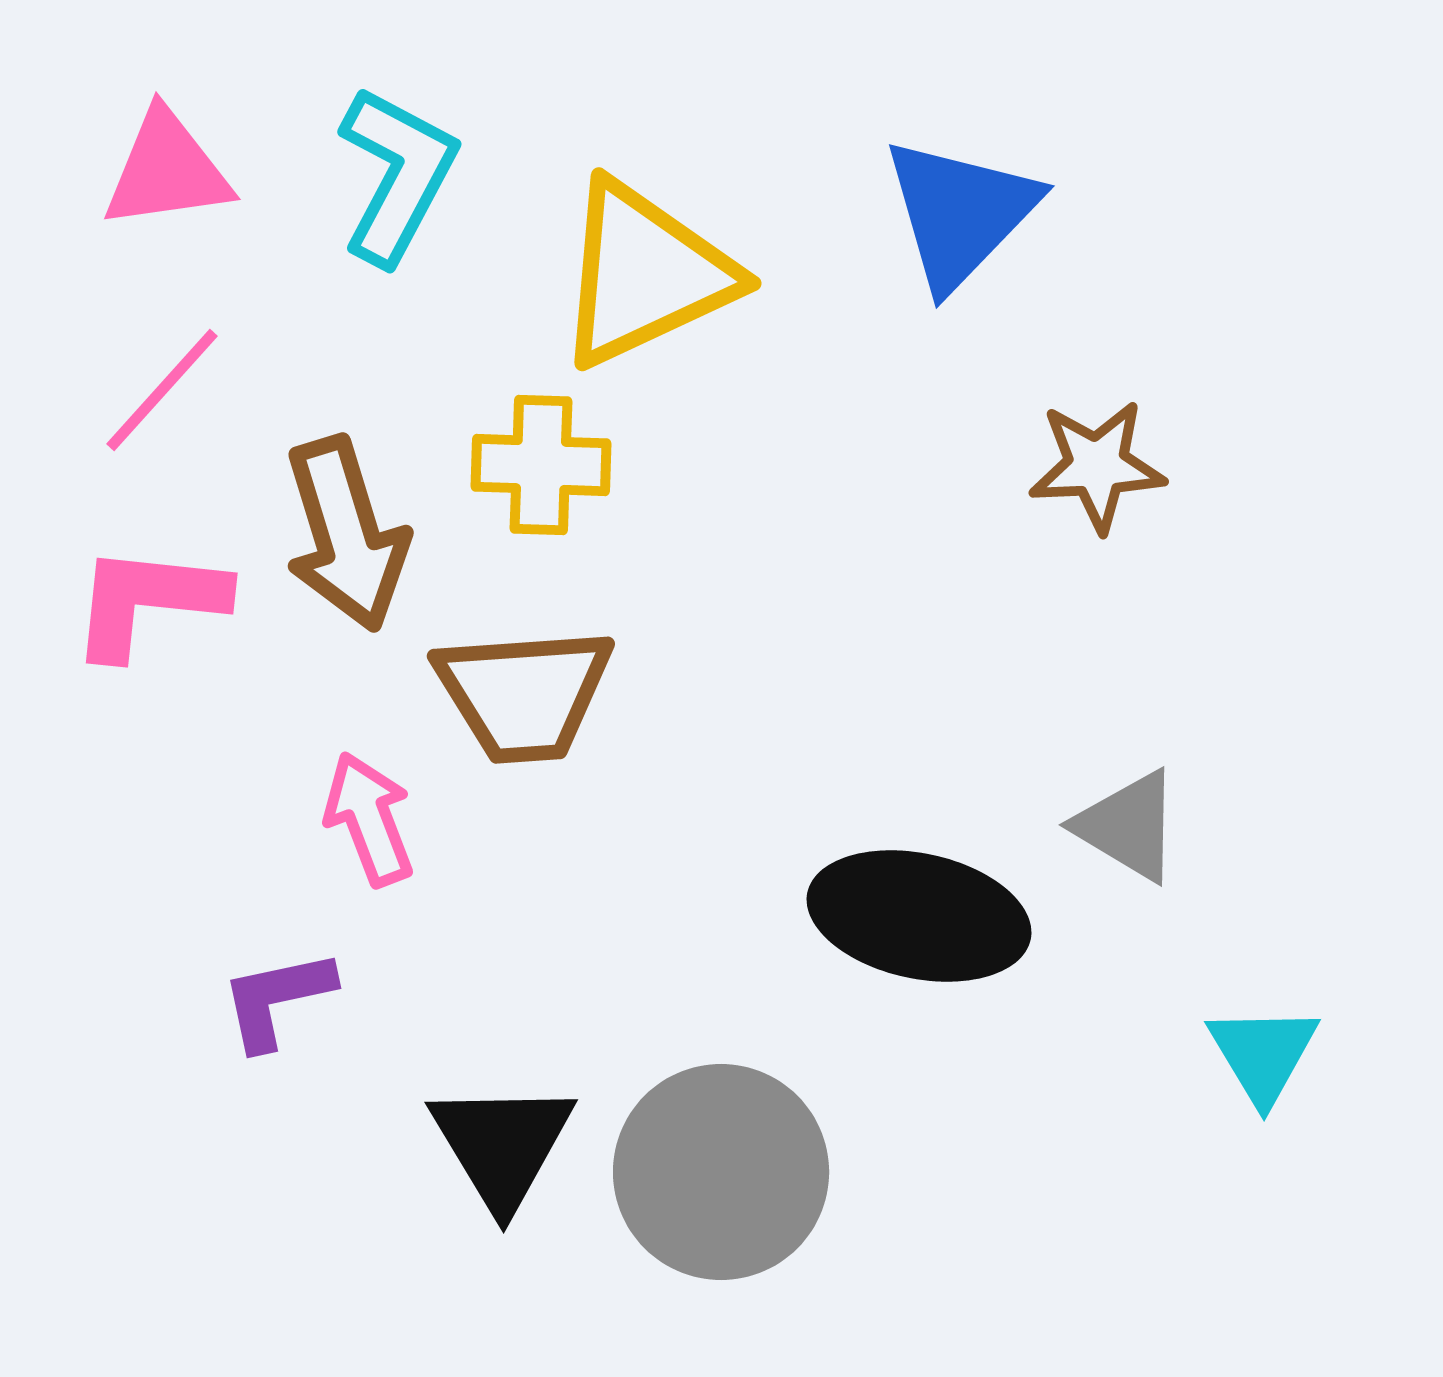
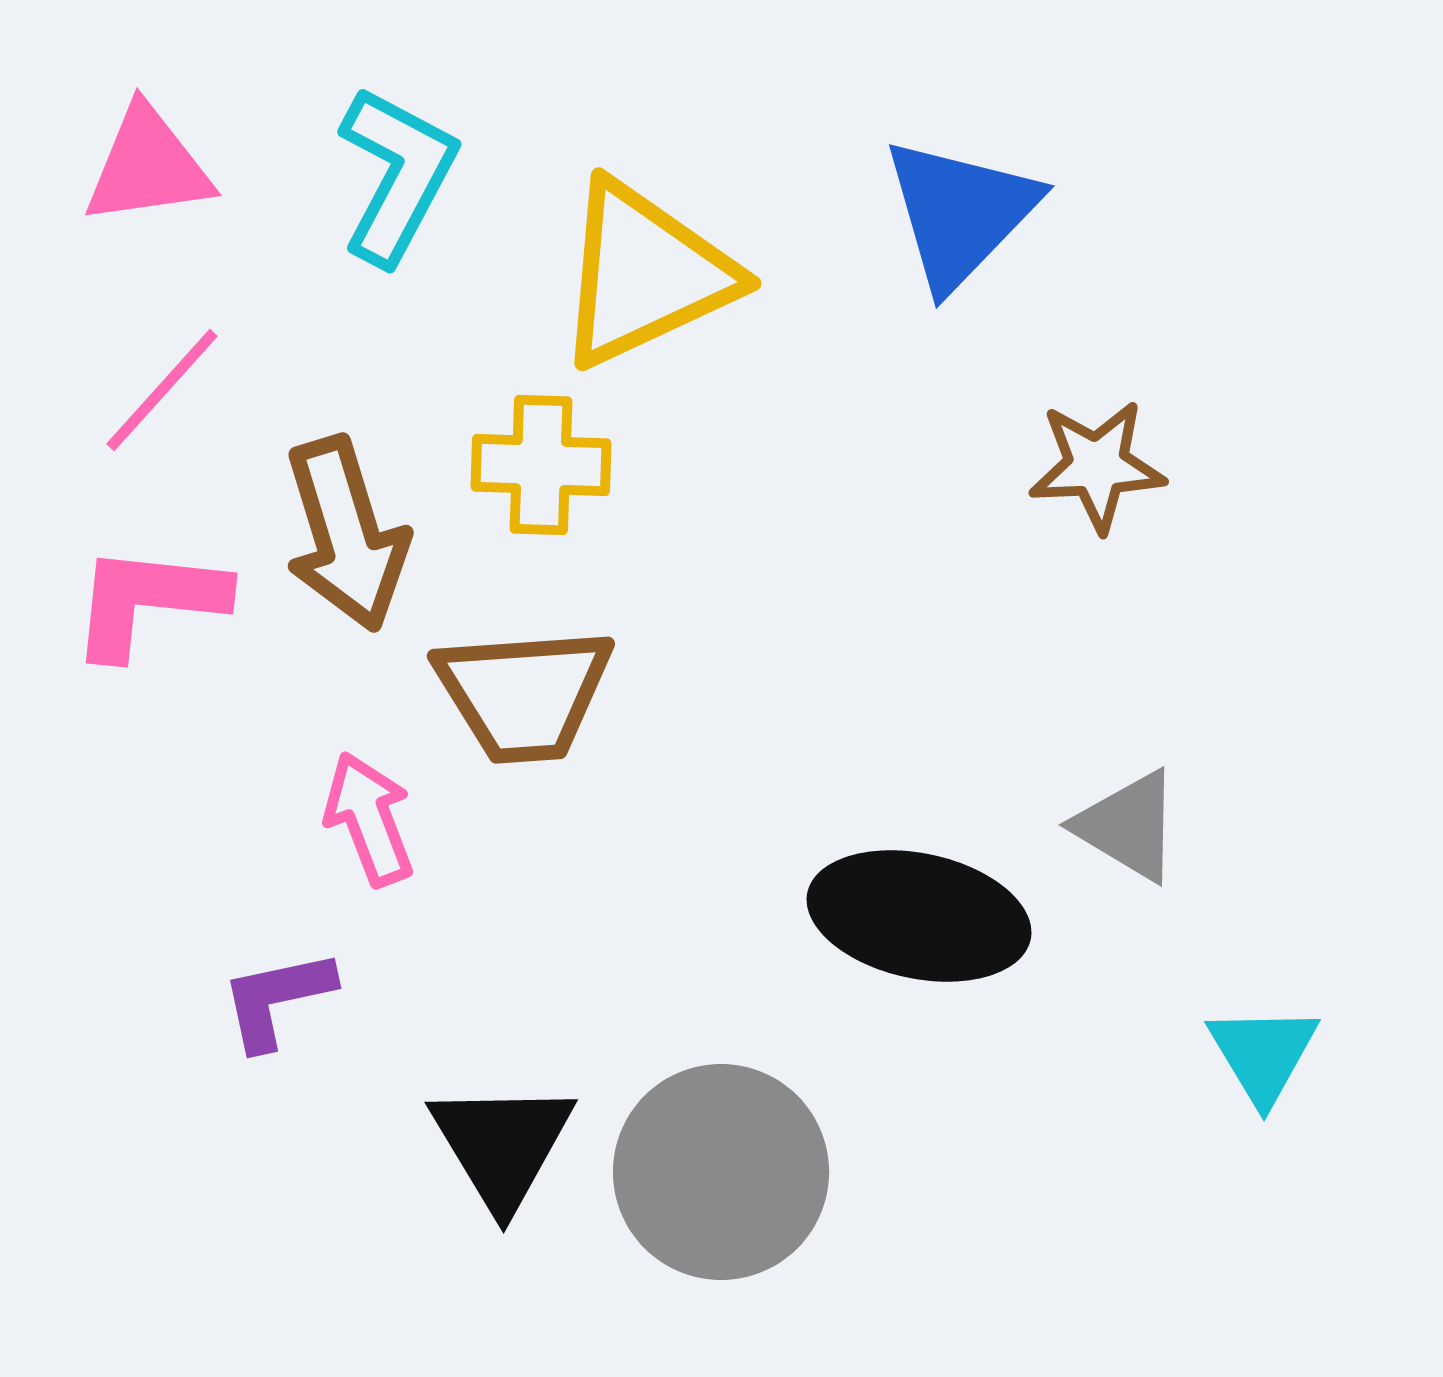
pink triangle: moved 19 px left, 4 px up
